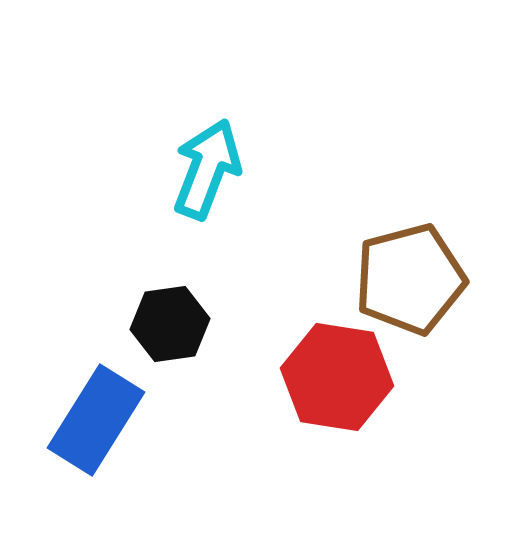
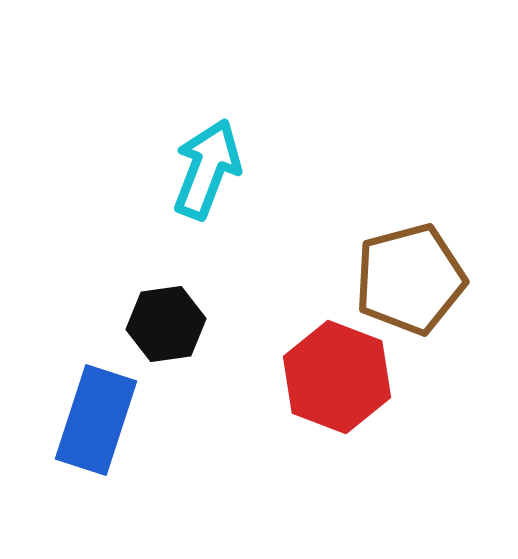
black hexagon: moved 4 px left
red hexagon: rotated 12 degrees clockwise
blue rectangle: rotated 14 degrees counterclockwise
